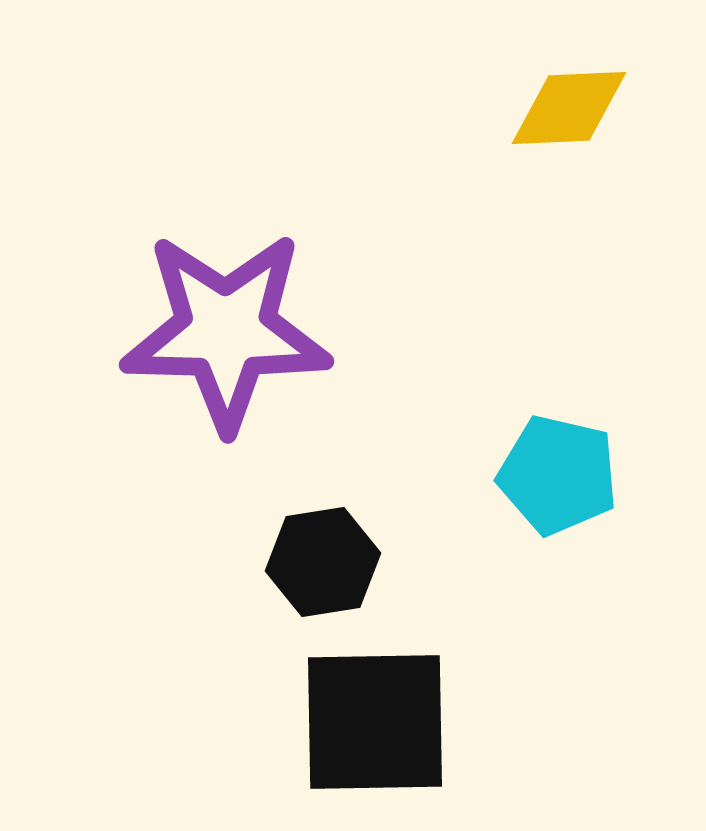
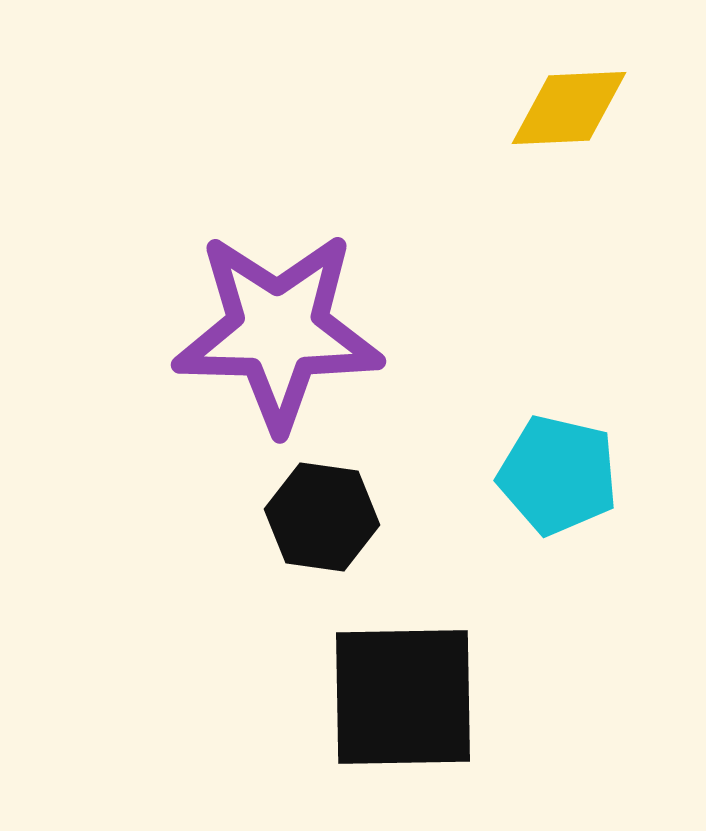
purple star: moved 52 px right
black hexagon: moved 1 px left, 45 px up; rotated 17 degrees clockwise
black square: moved 28 px right, 25 px up
